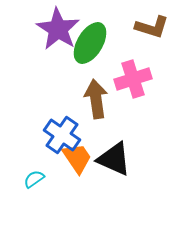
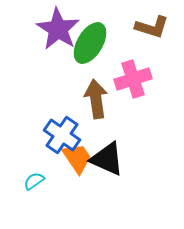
black triangle: moved 7 px left
cyan semicircle: moved 2 px down
